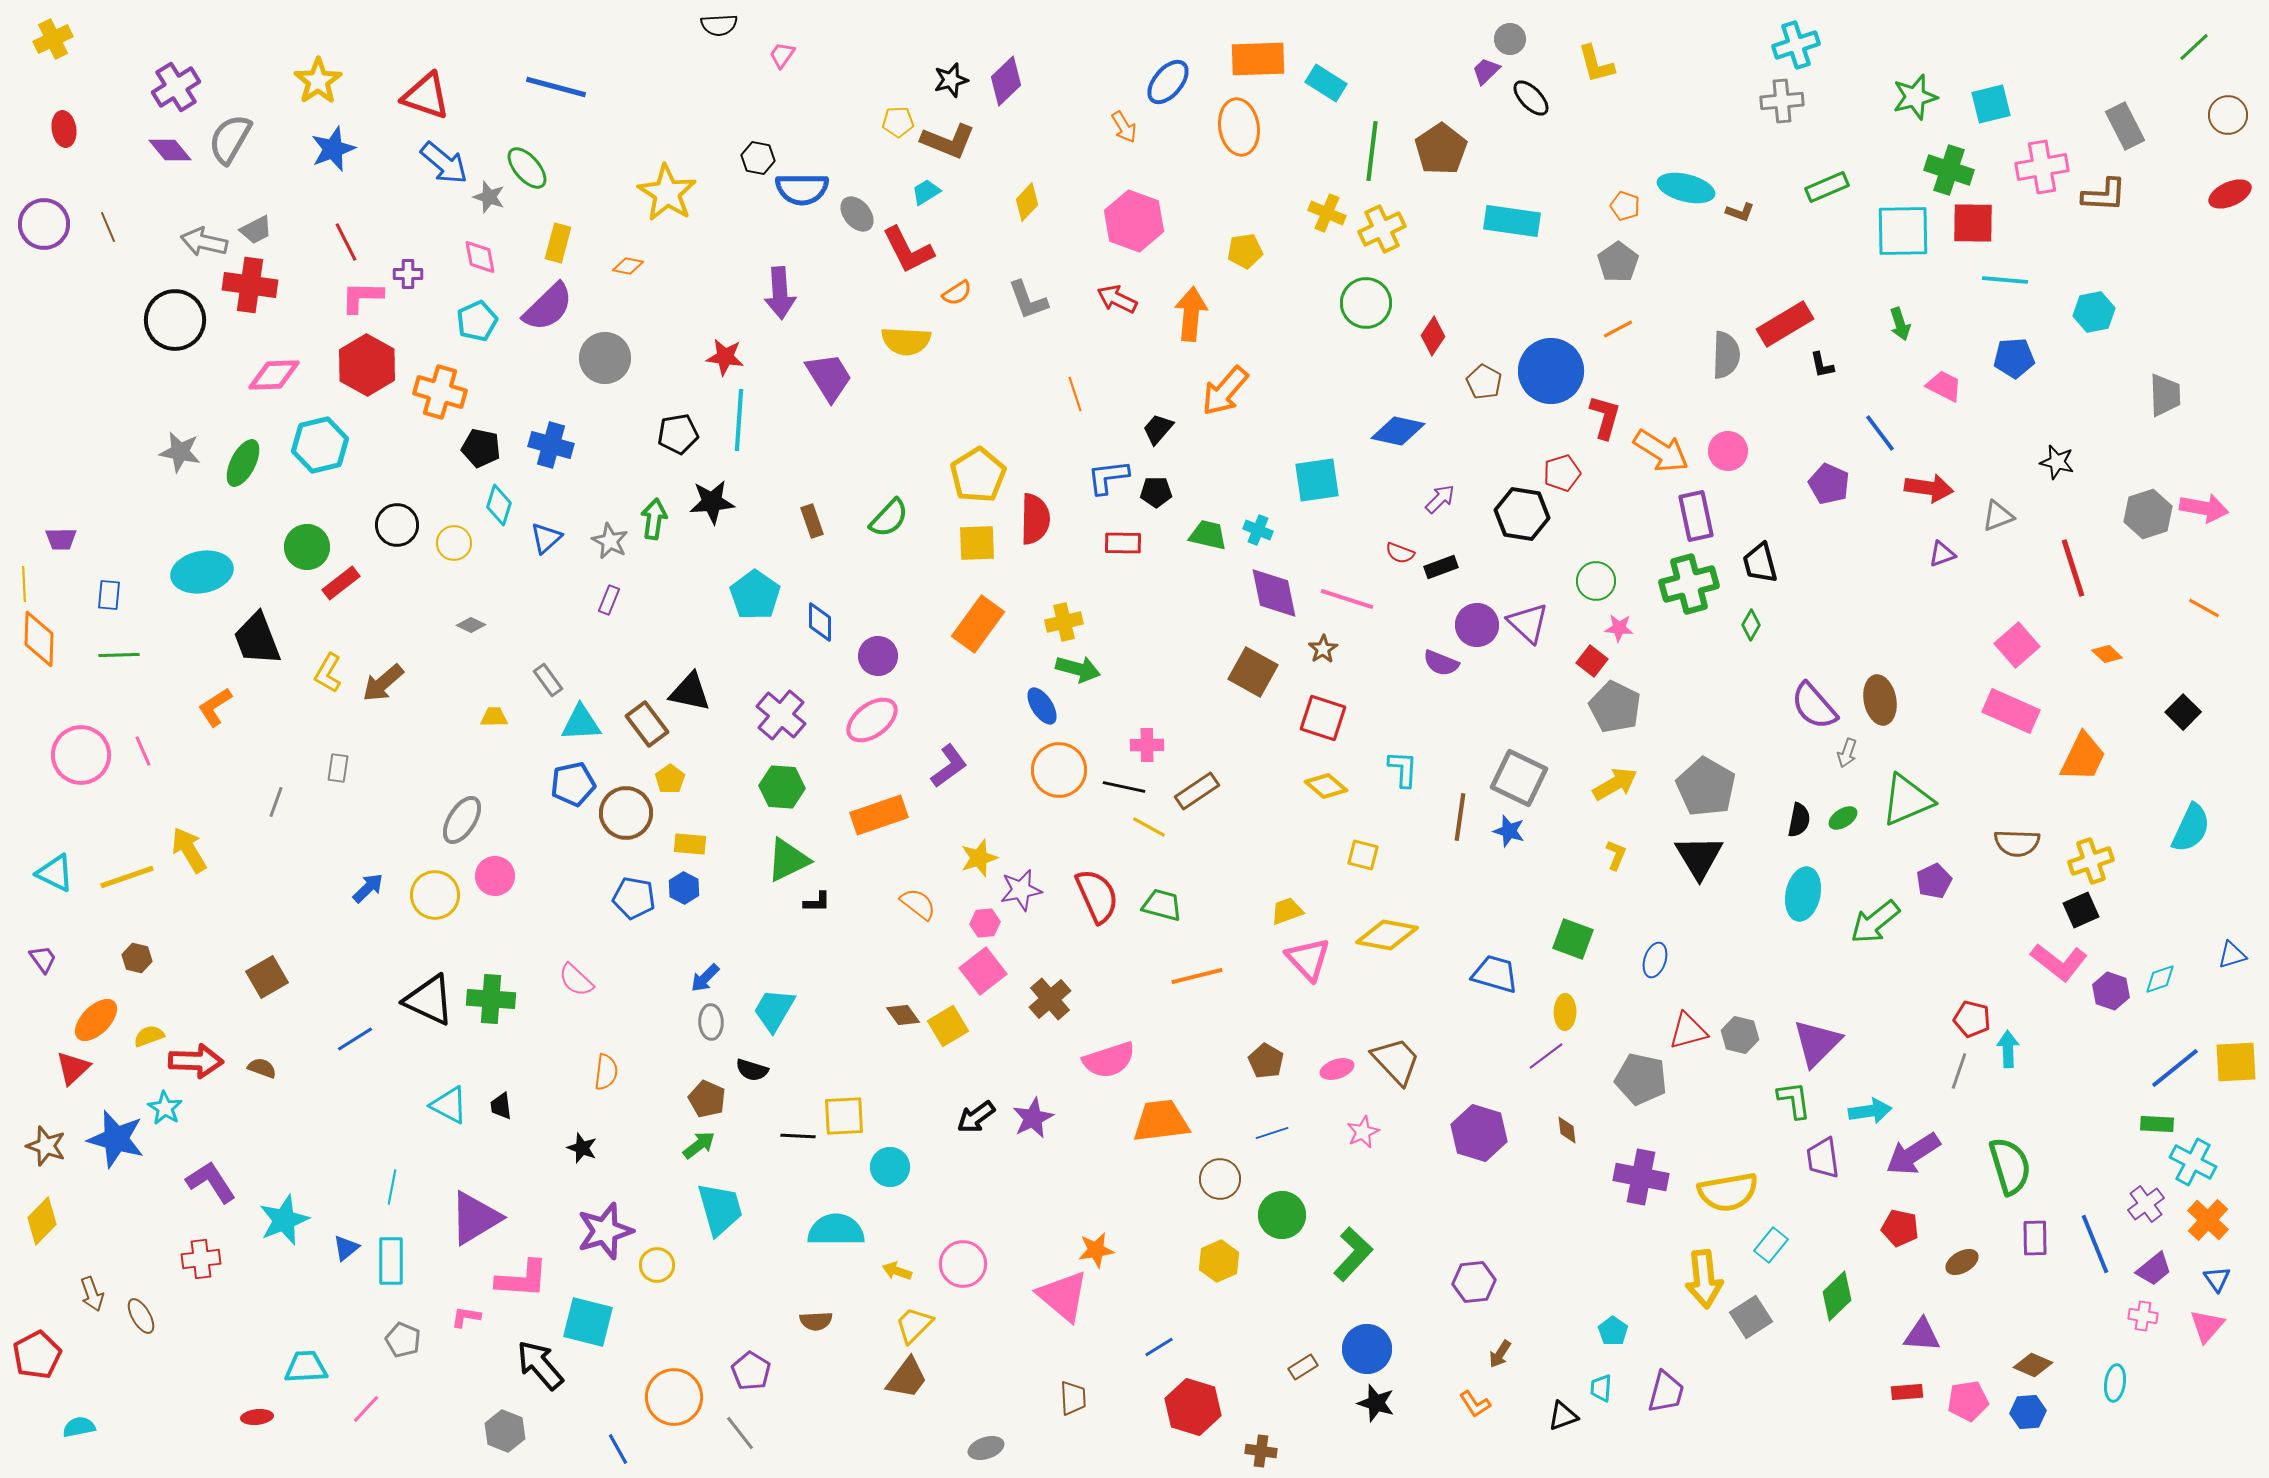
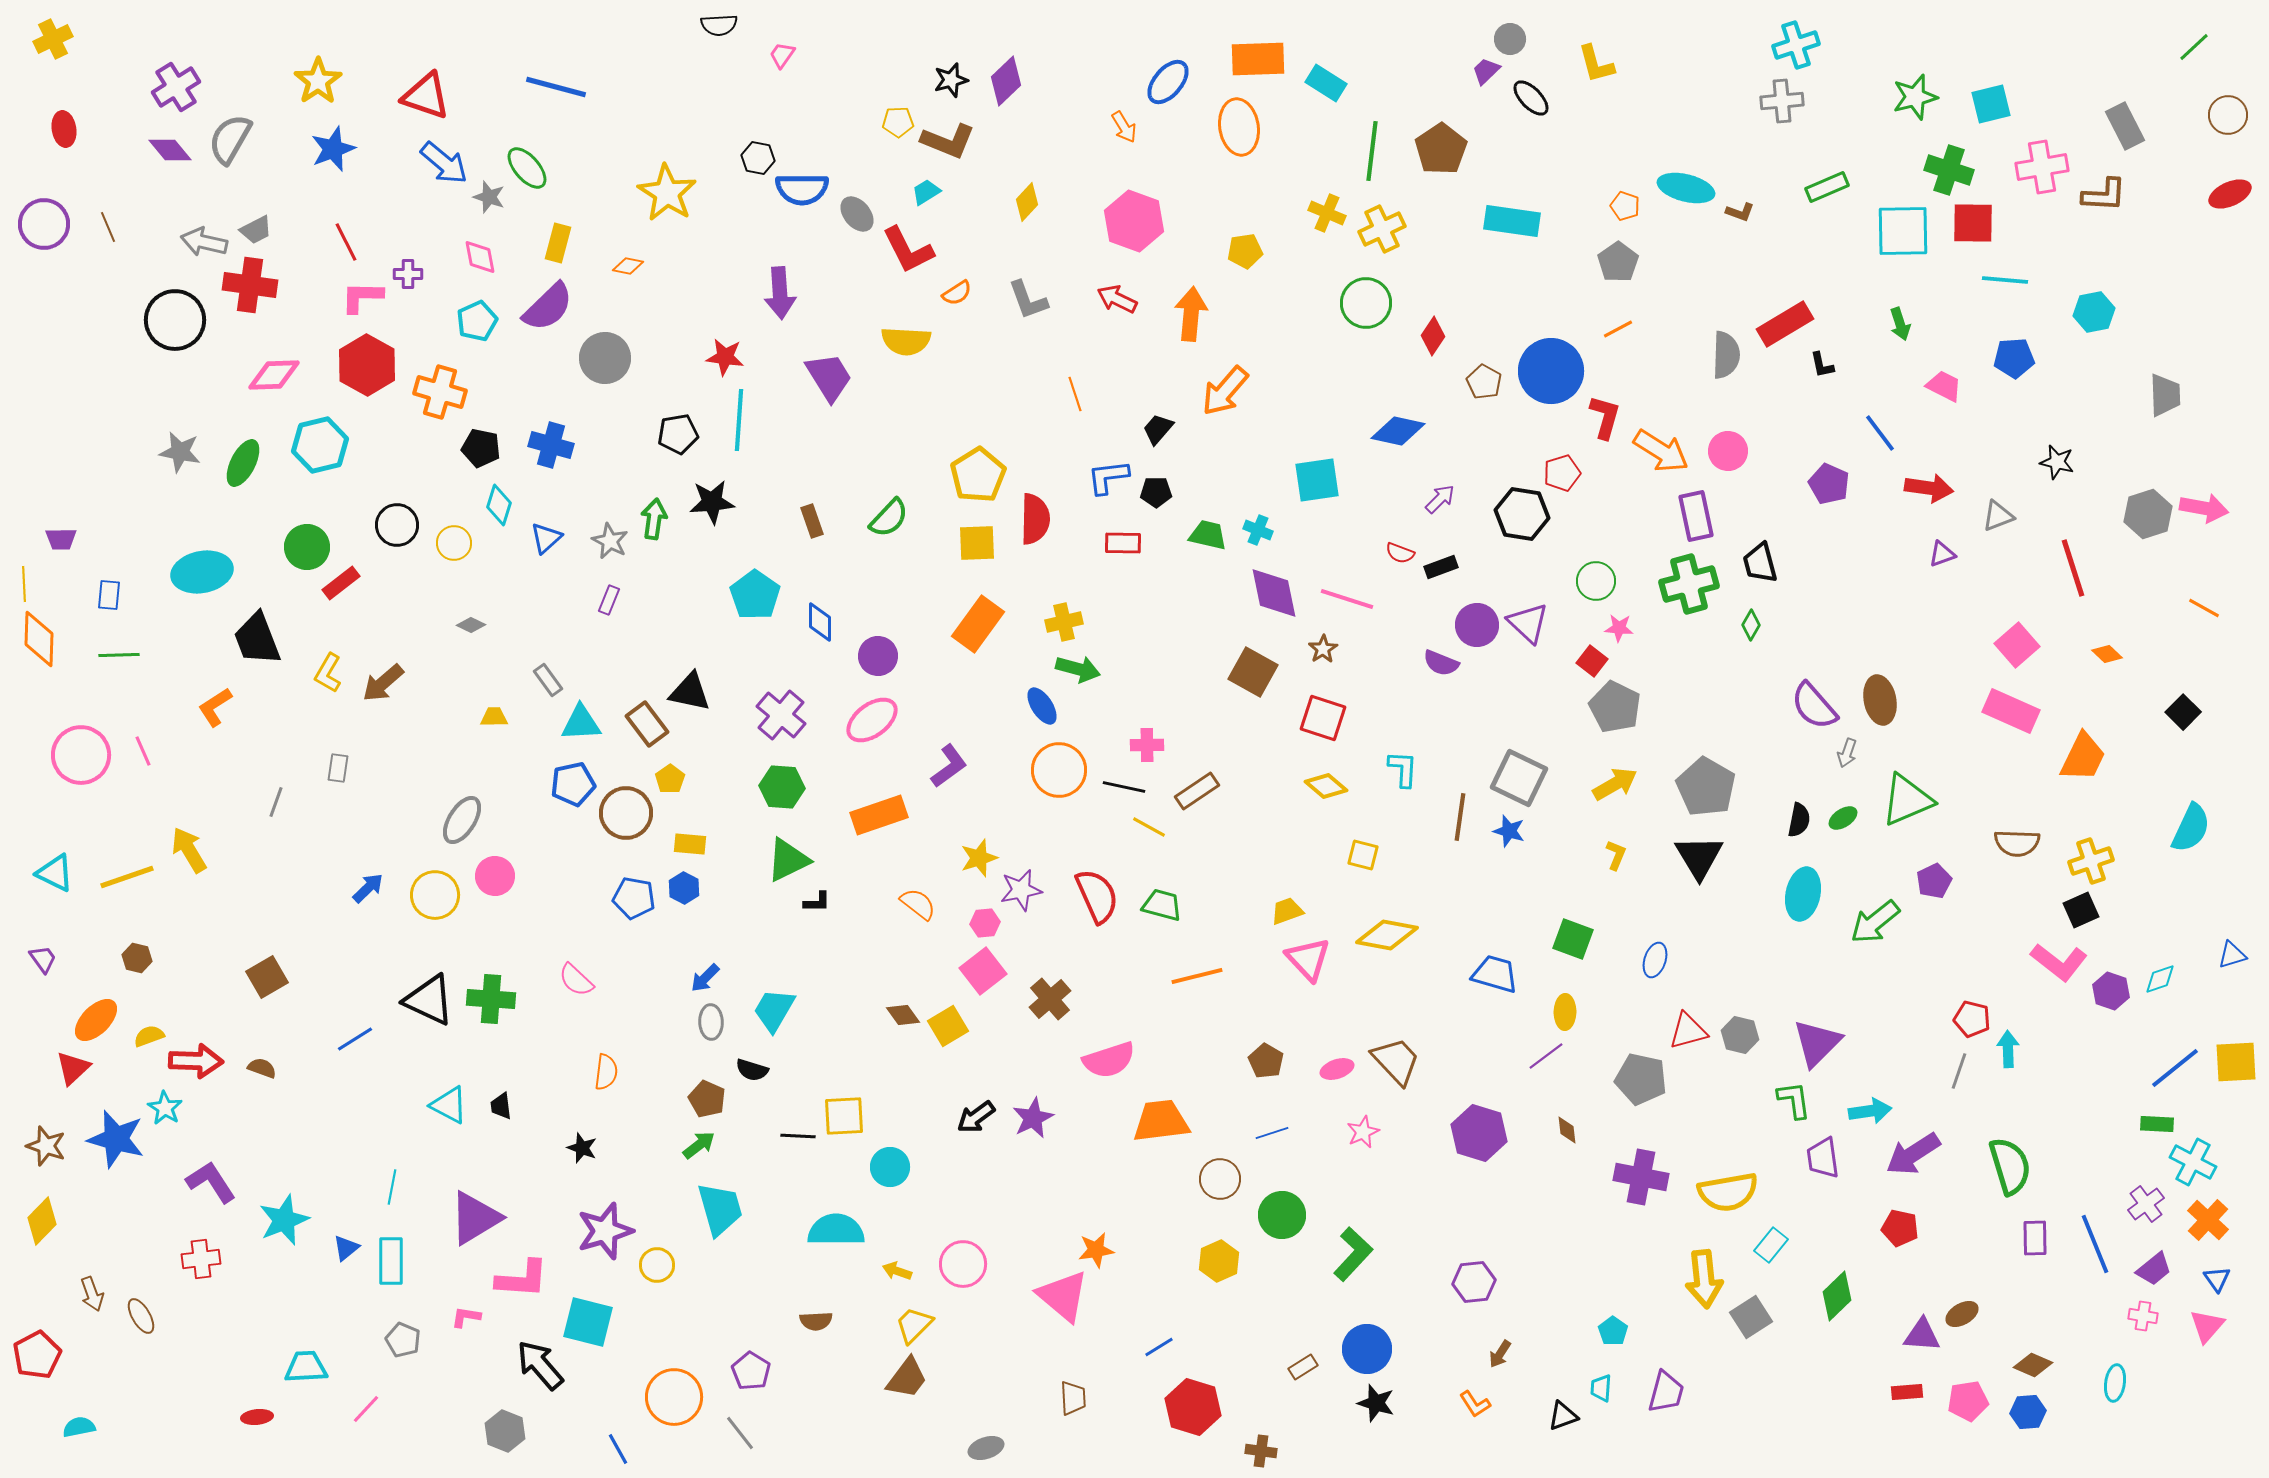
brown ellipse at (1962, 1262): moved 52 px down
